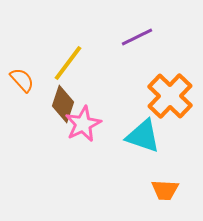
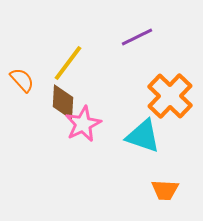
brown diamond: moved 2 px up; rotated 15 degrees counterclockwise
